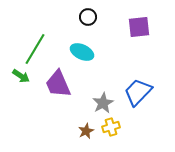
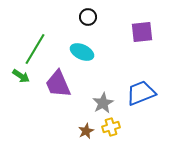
purple square: moved 3 px right, 5 px down
blue trapezoid: moved 3 px right, 1 px down; rotated 24 degrees clockwise
